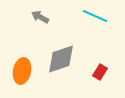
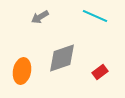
gray arrow: rotated 60 degrees counterclockwise
gray diamond: moved 1 px right, 1 px up
red rectangle: rotated 21 degrees clockwise
